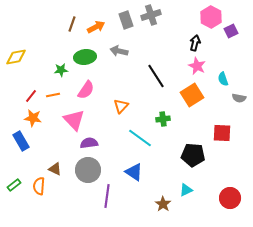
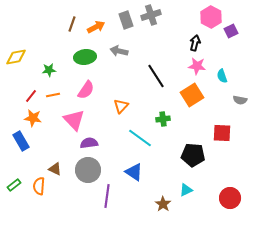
pink star: rotated 18 degrees counterclockwise
green star: moved 12 px left
cyan semicircle: moved 1 px left, 3 px up
gray semicircle: moved 1 px right, 2 px down
